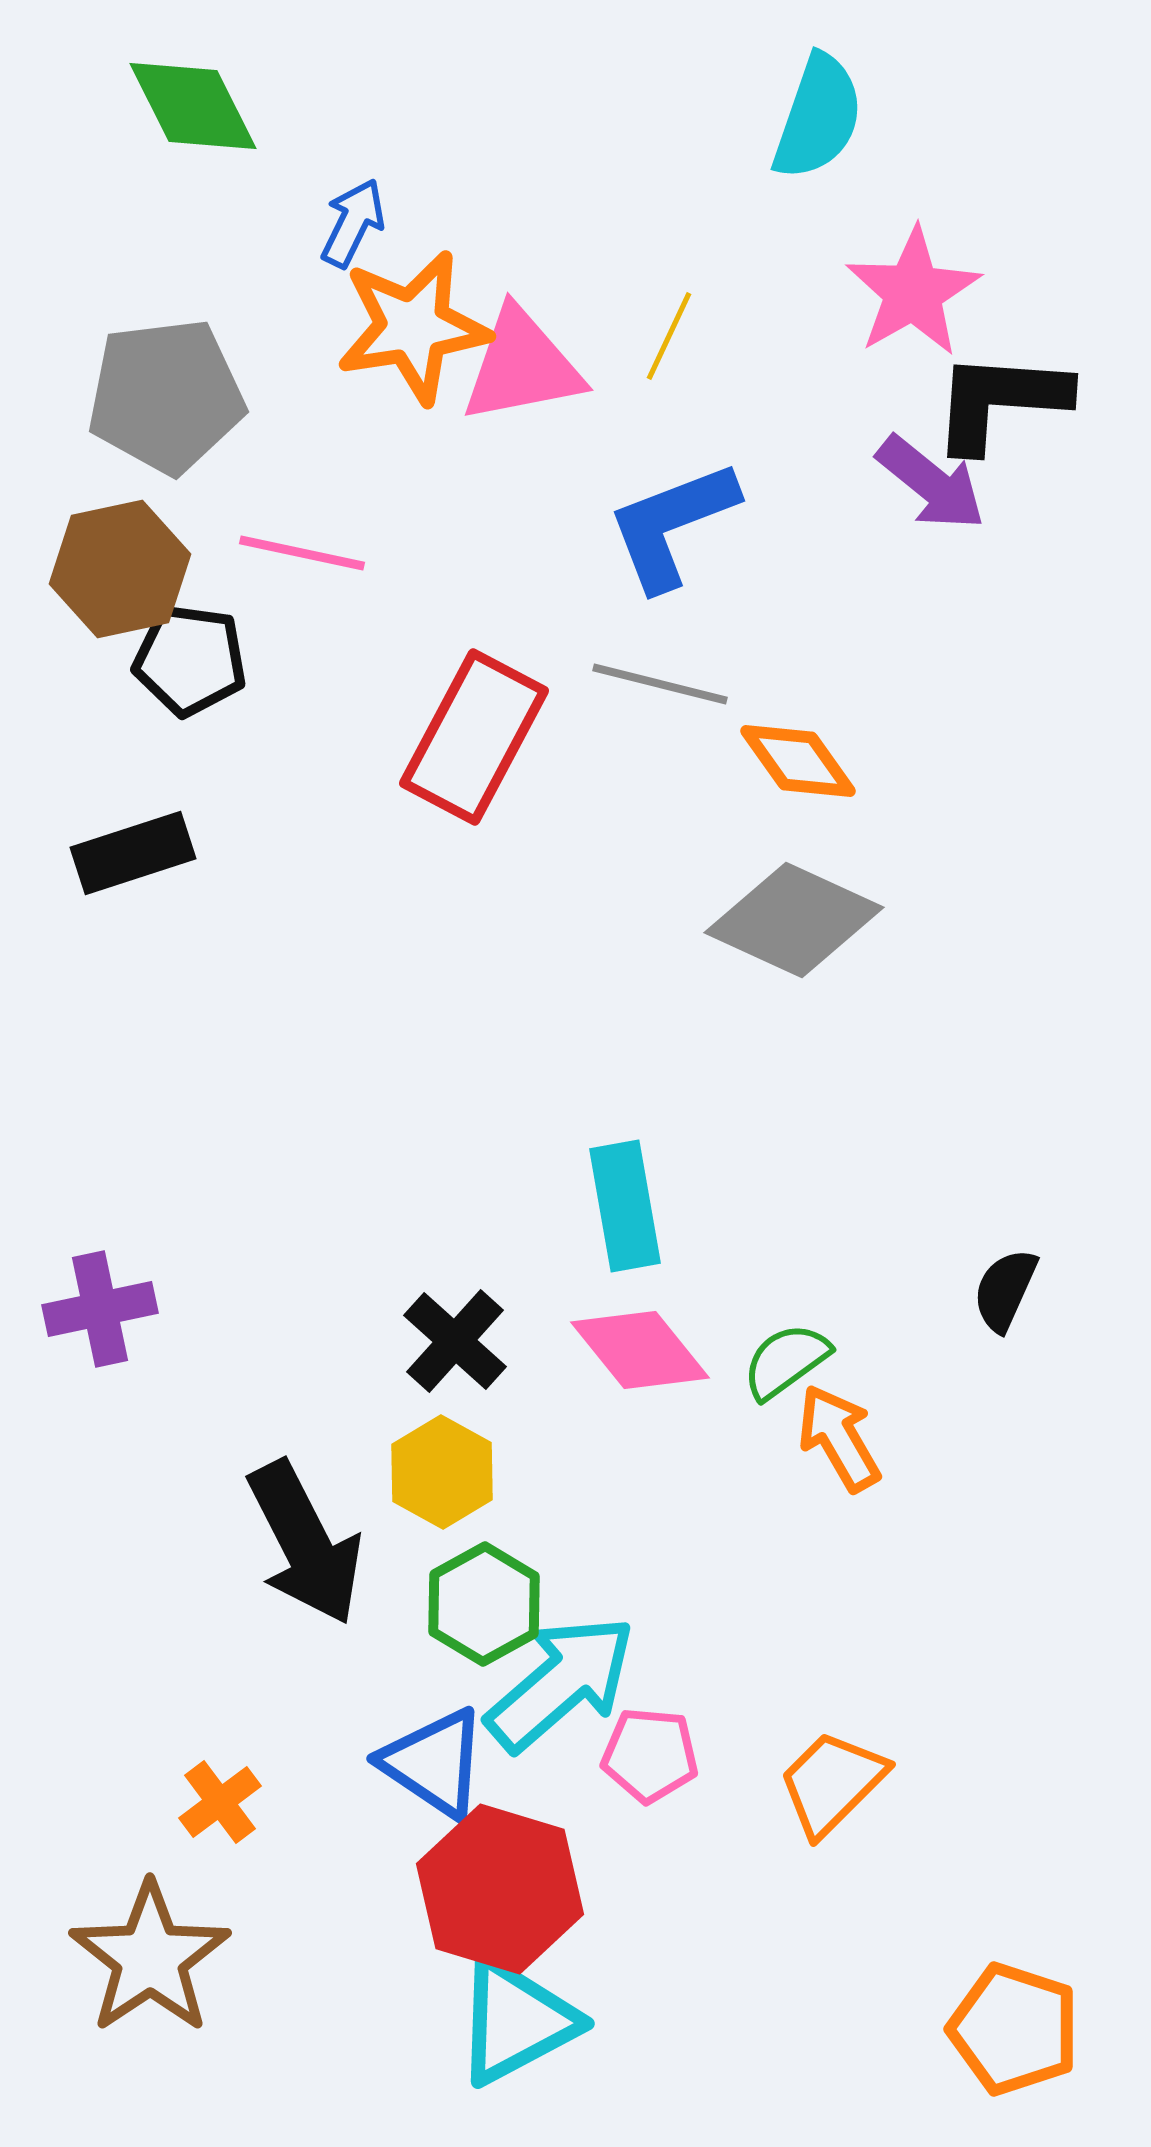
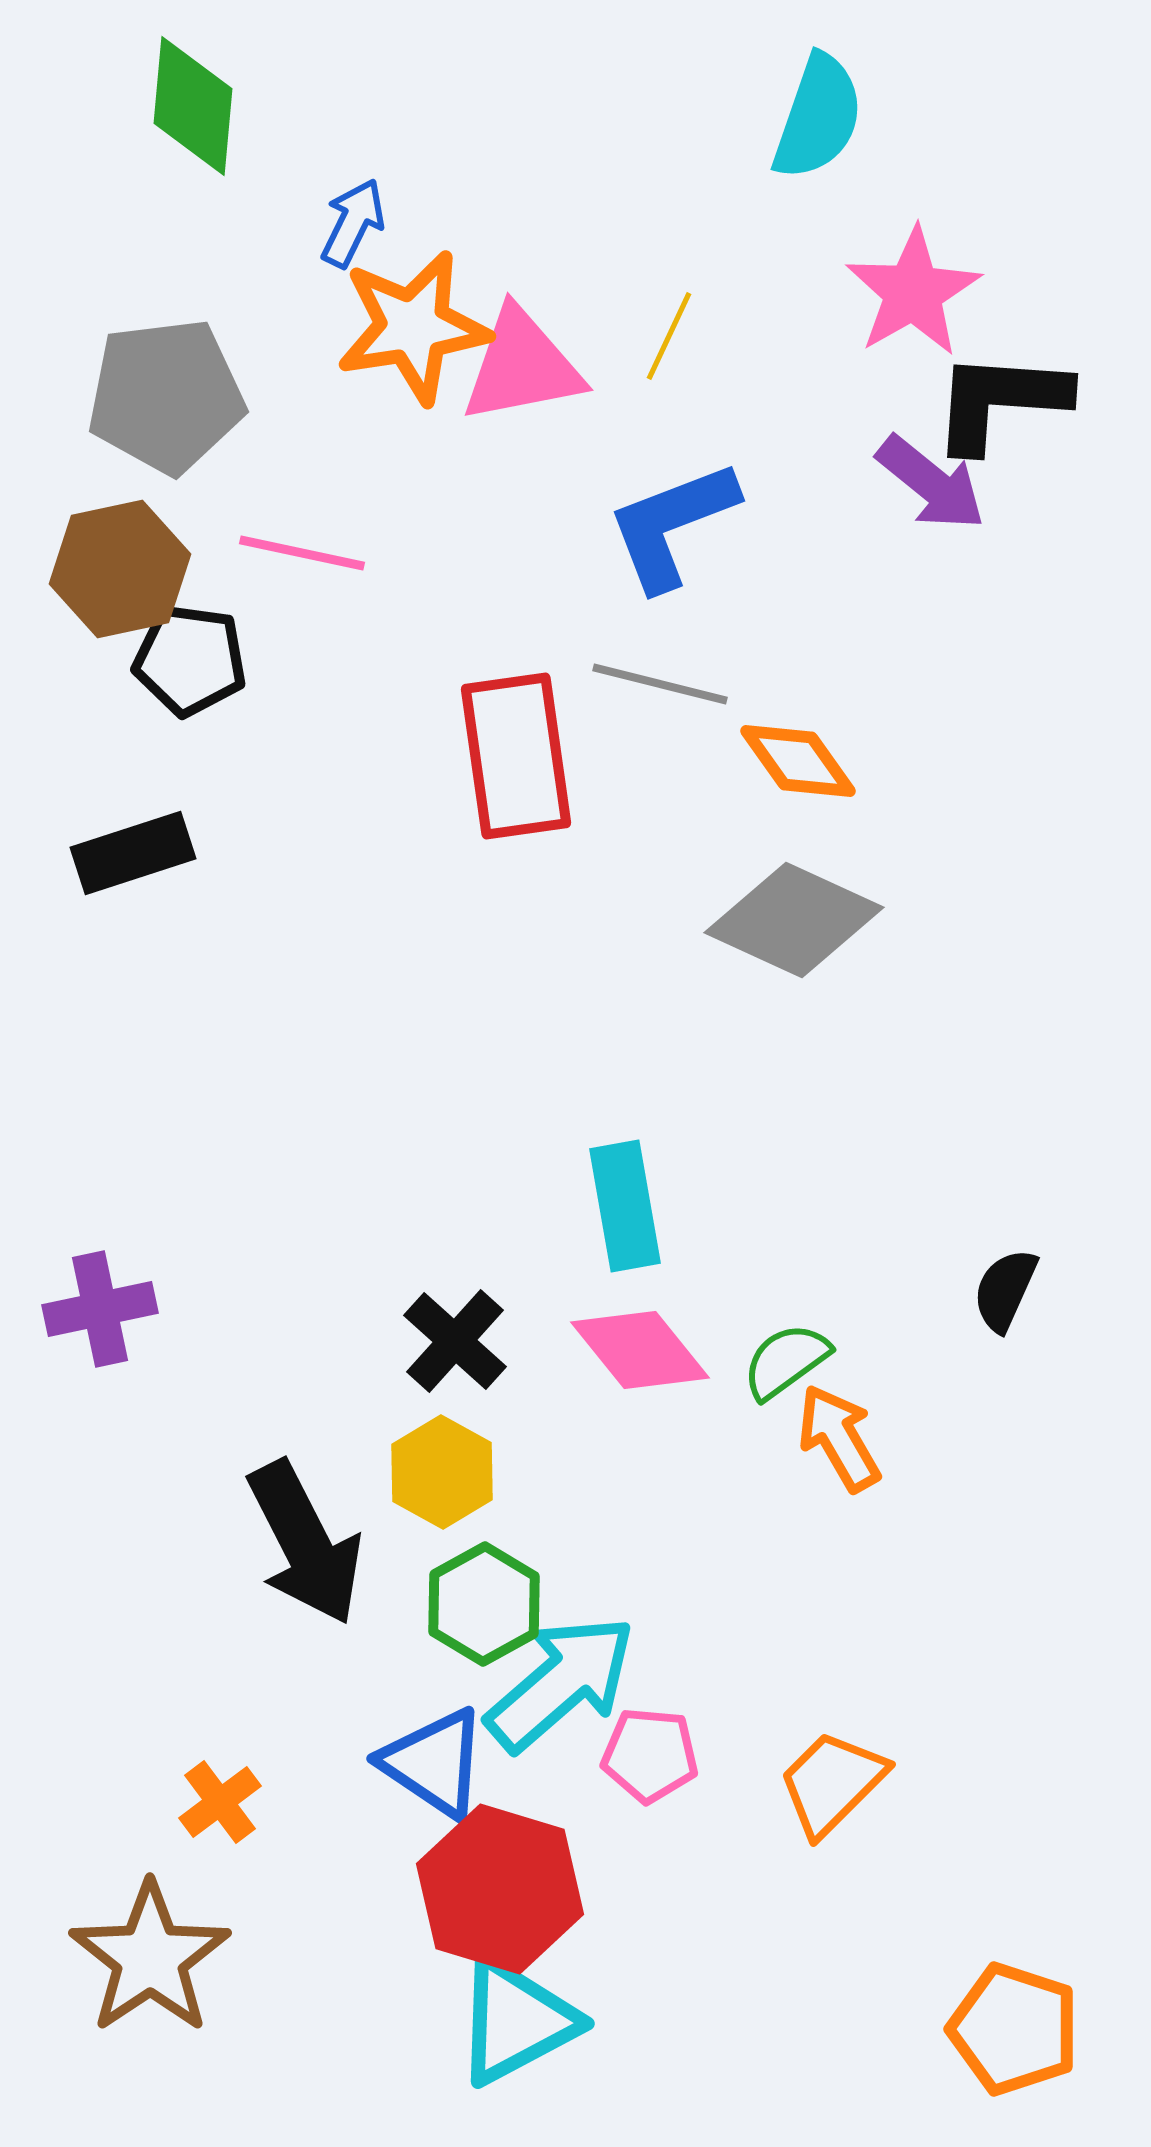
green diamond: rotated 32 degrees clockwise
red rectangle: moved 42 px right, 19 px down; rotated 36 degrees counterclockwise
